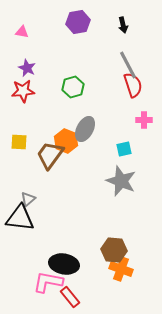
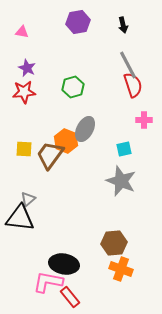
red star: moved 1 px right, 1 px down
yellow square: moved 5 px right, 7 px down
brown hexagon: moved 7 px up; rotated 10 degrees counterclockwise
